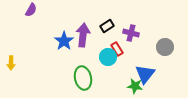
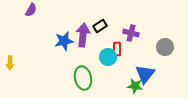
black rectangle: moved 7 px left
blue star: rotated 24 degrees clockwise
red rectangle: rotated 32 degrees clockwise
yellow arrow: moved 1 px left
